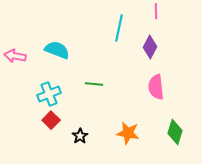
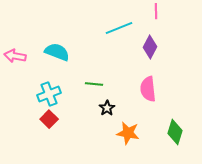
cyan line: rotated 56 degrees clockwise
cyan semicircle: moved 2 px down
pink semicircle: moved 8 px left, 2 px down
red square: moved 2 px left, 1 px up
black star: moved 27 px right, 28 px up
